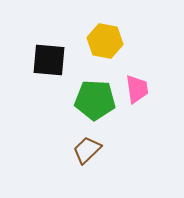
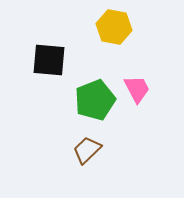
yellow hexagon: moved 9 px right, 14 px up
pink trapezoid: rotated 20 degrees counterclockwise
green pentagon: rotated 24 degrees counterclockwise
